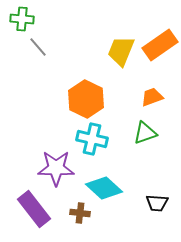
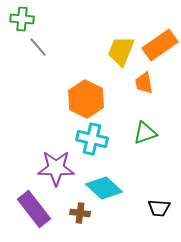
orange trapezoid: moved 8 px left, 14 px up; rotated 80 degrees counterclockwise
black trapezoid: moved 2 px right, 5 px down
